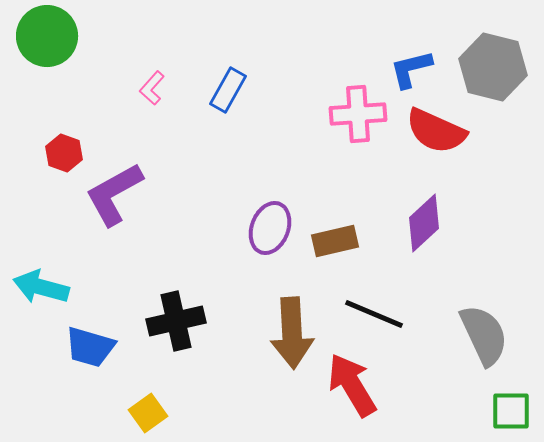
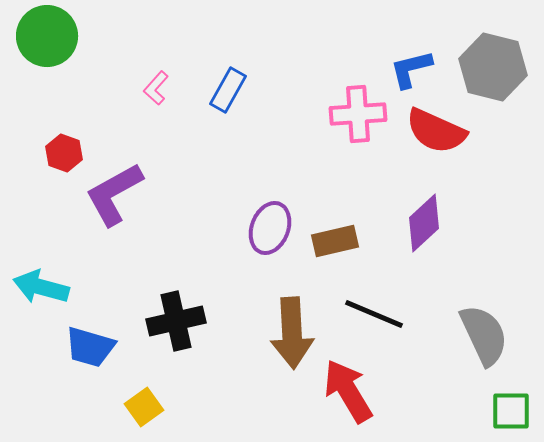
pink L-shape: moved 4 px right
red arrow: moved 4 px left, 6 px down
yellow square: moved 4 px left, 6 px up
